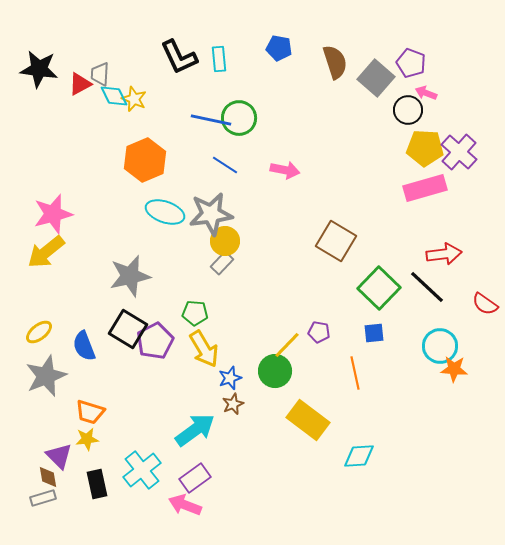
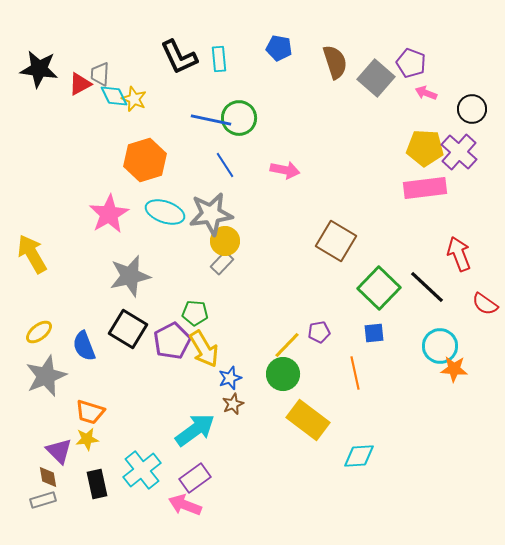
black circle at (408, 110): moved 64 px right, 1 px up
orange hexagon at (145, 160): rotated 6 degrees clockwise
blue line at (225, 165): rotated 24 degrees clockwise
pink rectangle at (425, 188): rotated 9 degrees clockwise
pink star at (53, 214): moved 56 px right; rotated 15 degrees counterclockwise
yellow arrow at (46, 252): moved 14 px left, 2 px down; rotated 99 degrees clockwise
red arrow at (444, 254): moved 15 px right; rotated 104 degrees counterclockwise
purple pentagon at (319, 332): rotated 20 degrees counterclockwise
purple pentagon at (155, 341): moved 17 px right
green circle at (275, 371): moved 8 px right, 3 px down
purple triangle at (59, 456): moved 5 px up
gray rectangle at (43, 498): moved 2 px down
